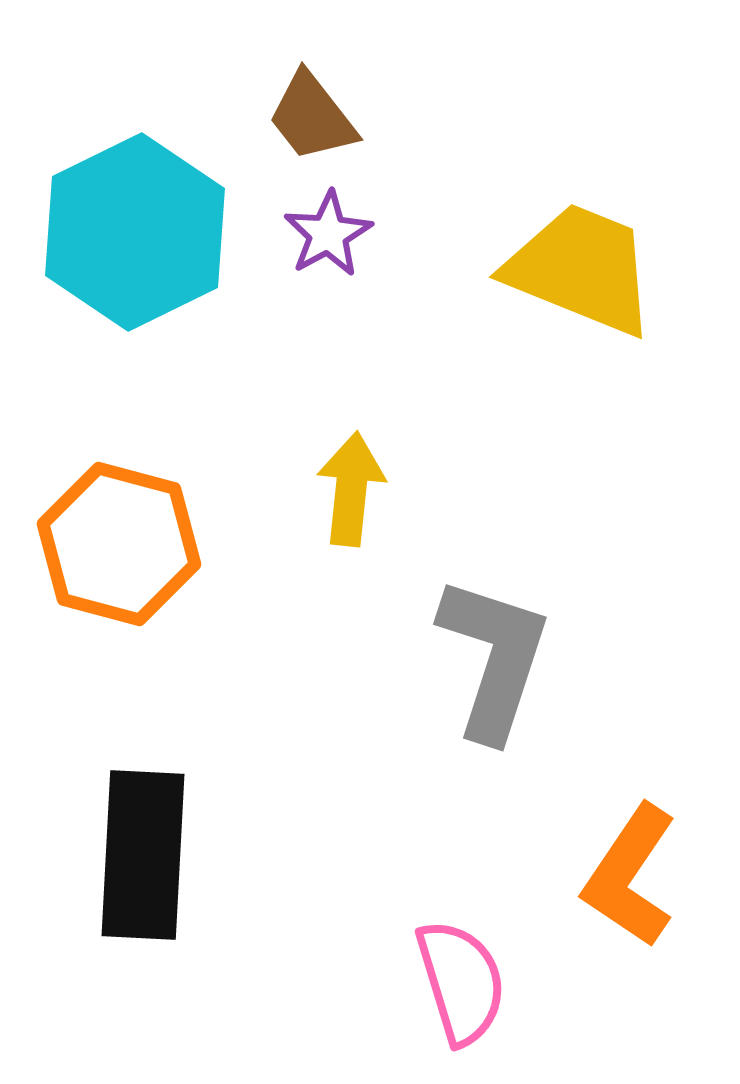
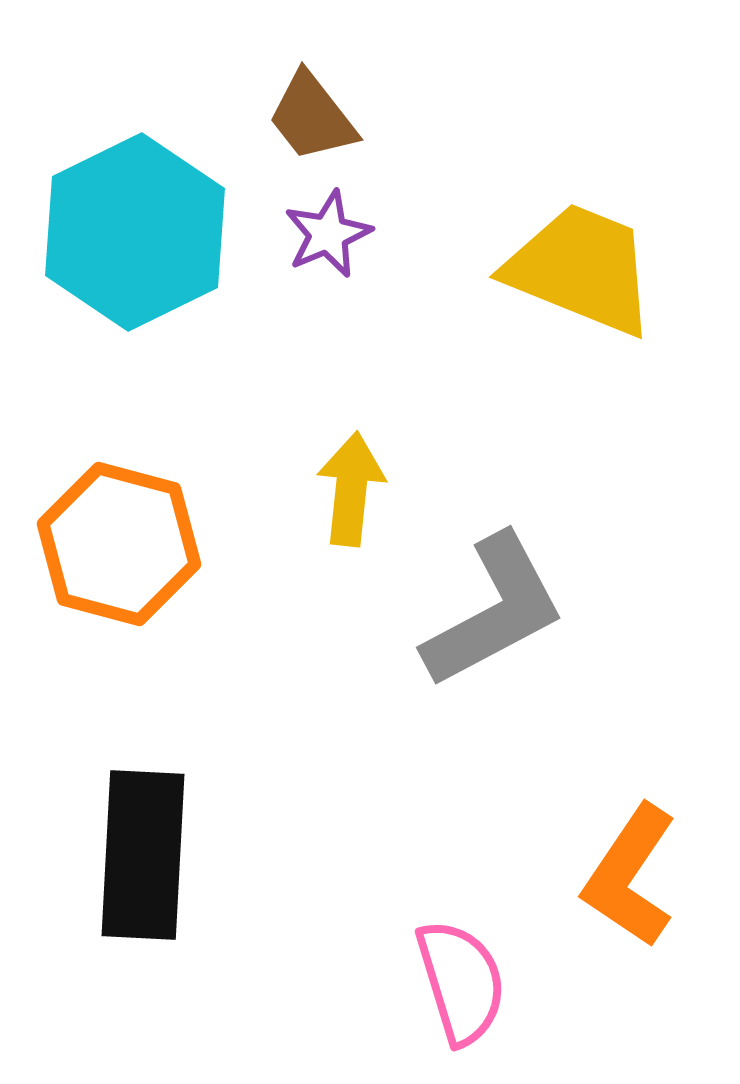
purple star: rotated 6 degrees clockwise
gray L-shape: moved 47 px up; rotated 44 degrees clockwise
